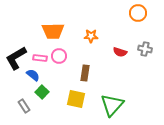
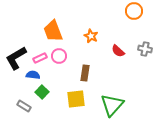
orange circle: moved 4 px left, 2 px up
orange trapezoid: rotated 70 degrees clockwise
orange star: rotated 24 degrees clockwise
red semicircle: moved 2 px left, 1 px up; rotated 24 degrees clockwise
pink rectangle: rotated 32 degrees counterclockwise
blue semicircle: rotated 32 degrees counterclockwise
yellow square: rotated 18 degrees counterclockwise
gray rectangle: rotated 24 degrees counterclockwise
